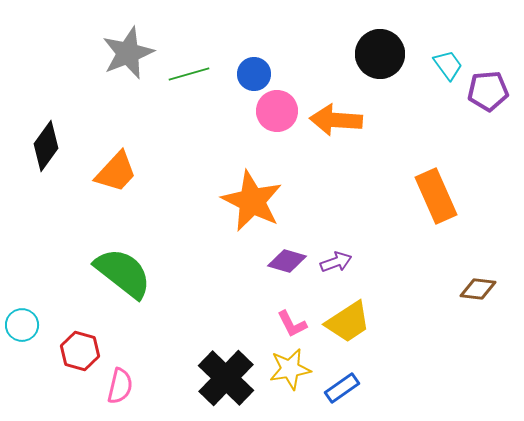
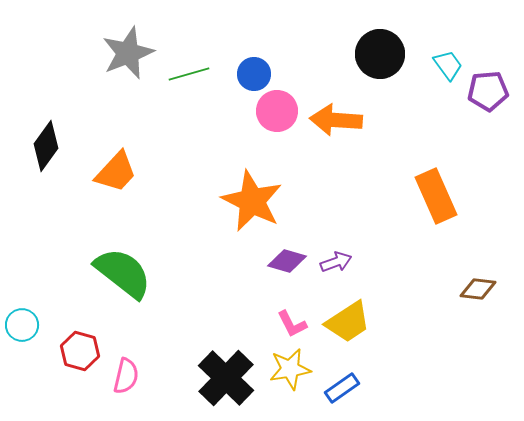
pink semicircle: moved 6 px right, 10 px up
